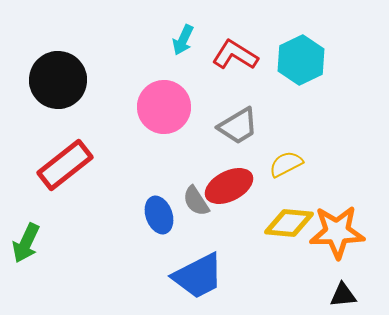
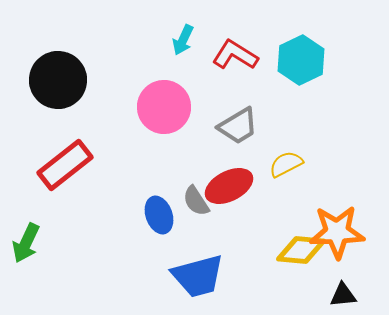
yellow diamond: moved 12 px right, 27 px down
blue trapezoid: rotated 12 degrees clockwise
